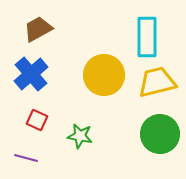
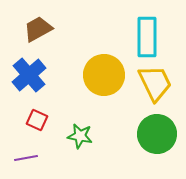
blue cross: moved 2 px left, 1 px down
yellow trapezoid: moved 2 px left, 1 px down; rotated 78 degrees clockwise
green circle: moved 3 px left
purple line: rotated 25 degrees counterclockwise
